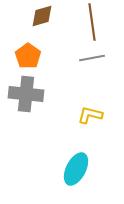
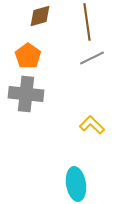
brown diamond: moved 2 px left
brown line: moved 5 px left
gray line: rotated 15 degrees counterclockwise
yellow L-shape: moved 2 px right, 10 px down; rotated 30 degrees clockwise
cyan ellipse: moved 15 px down; rotated 36 degrees counterclockwise
